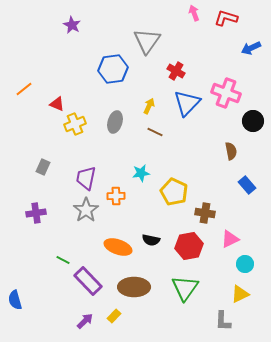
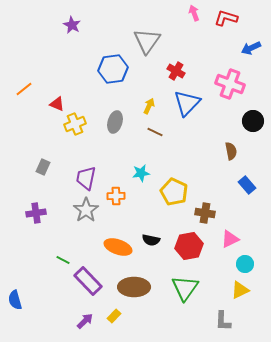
pink cross: moved 4 px right, 9 px up
yellow triangle: moved 4 px up
